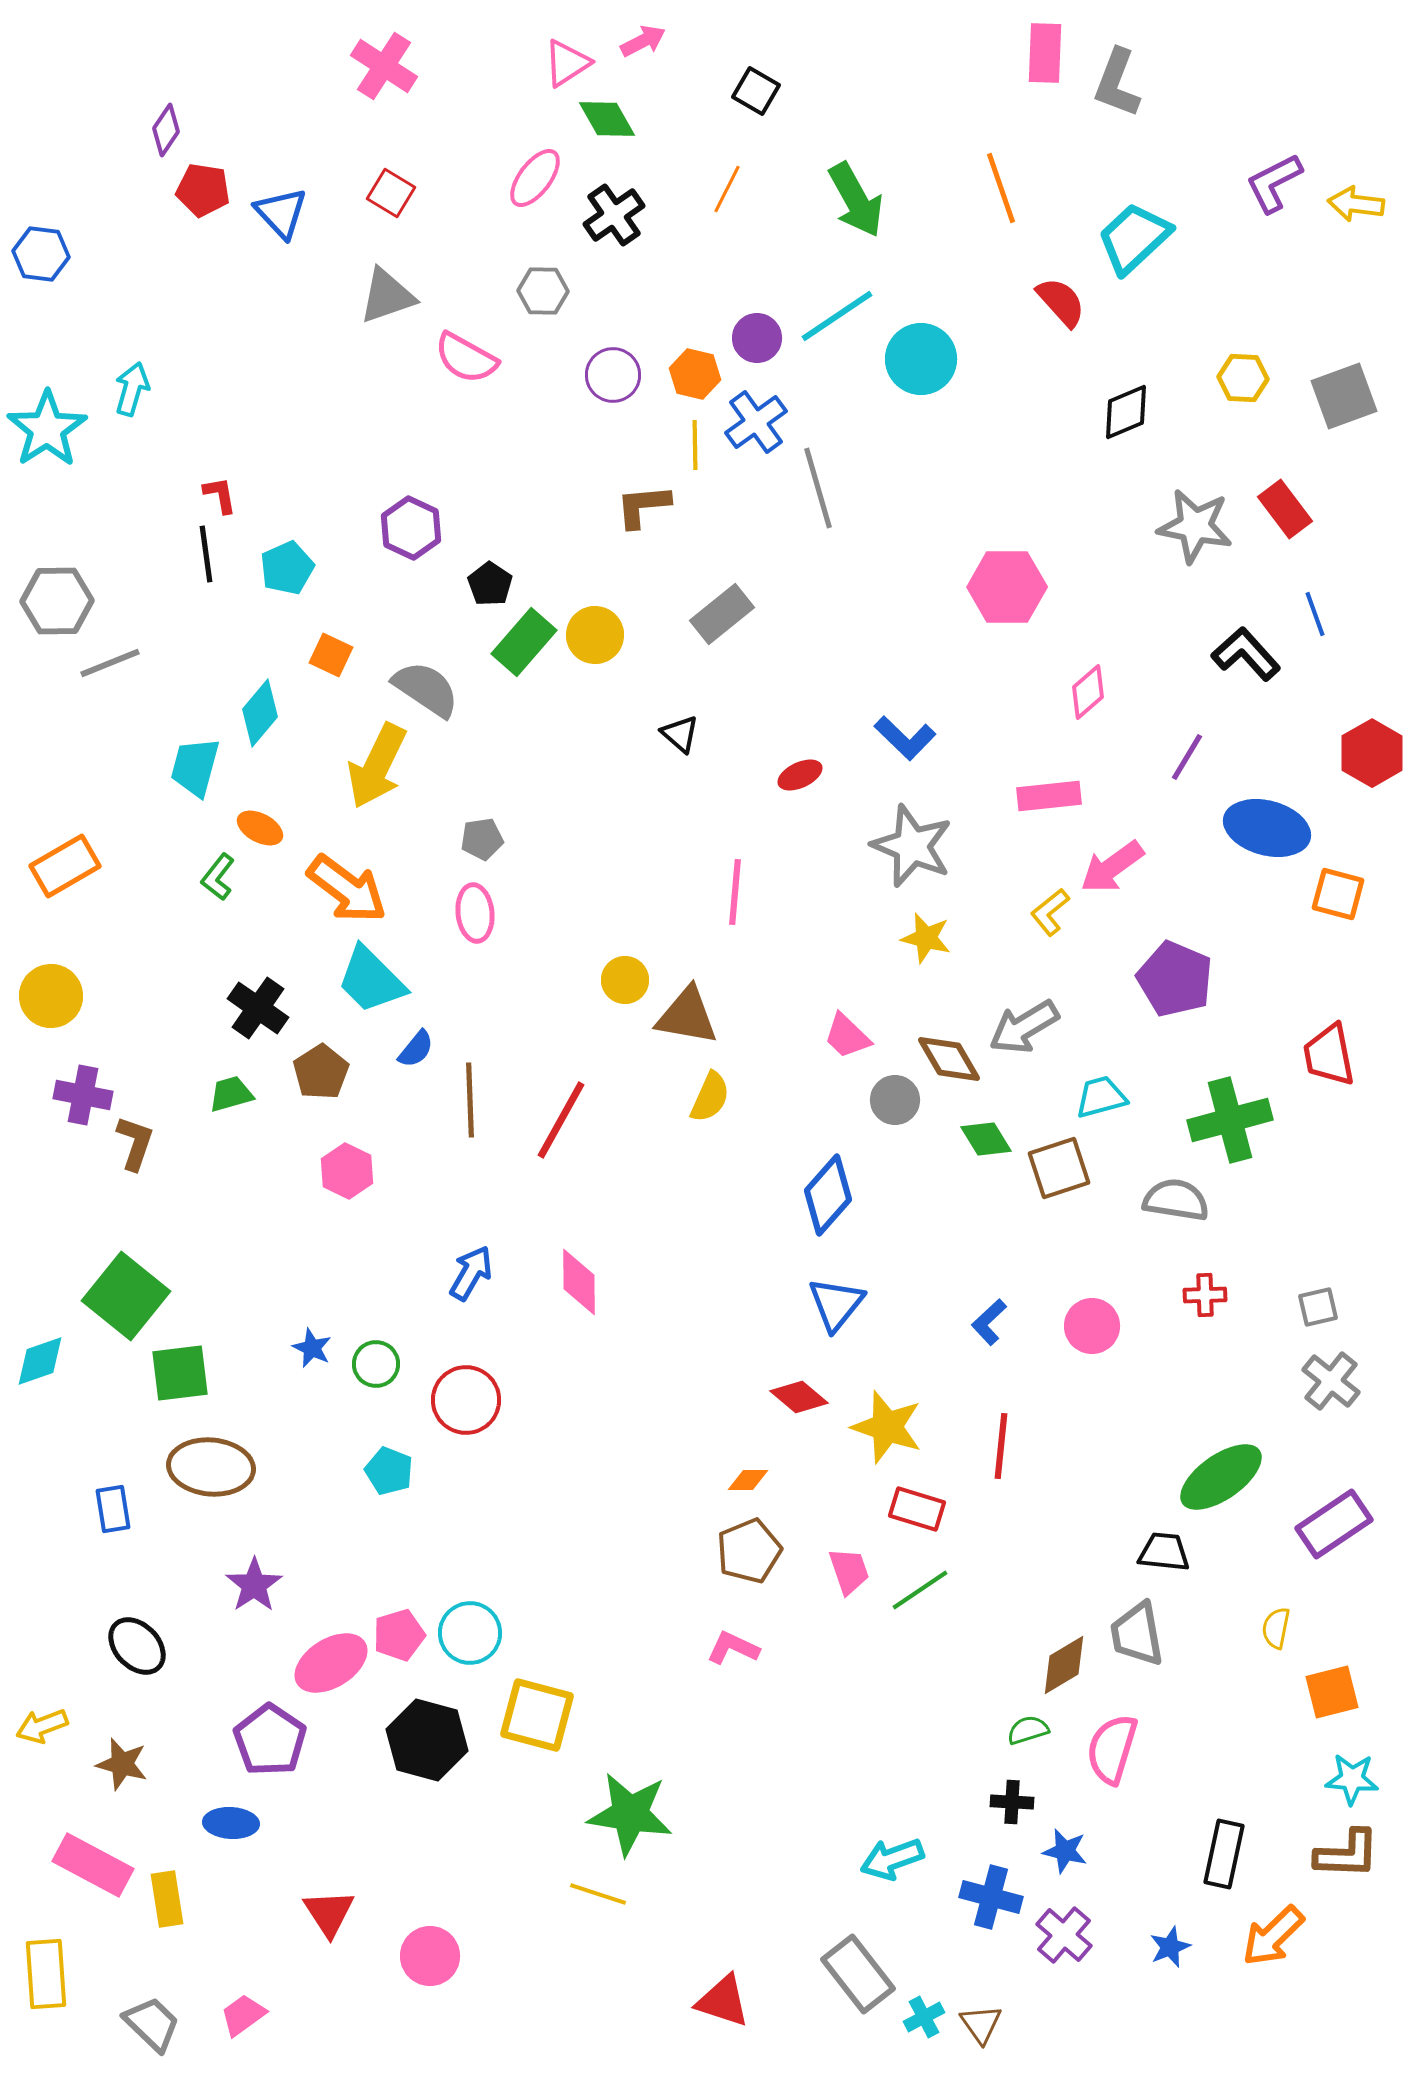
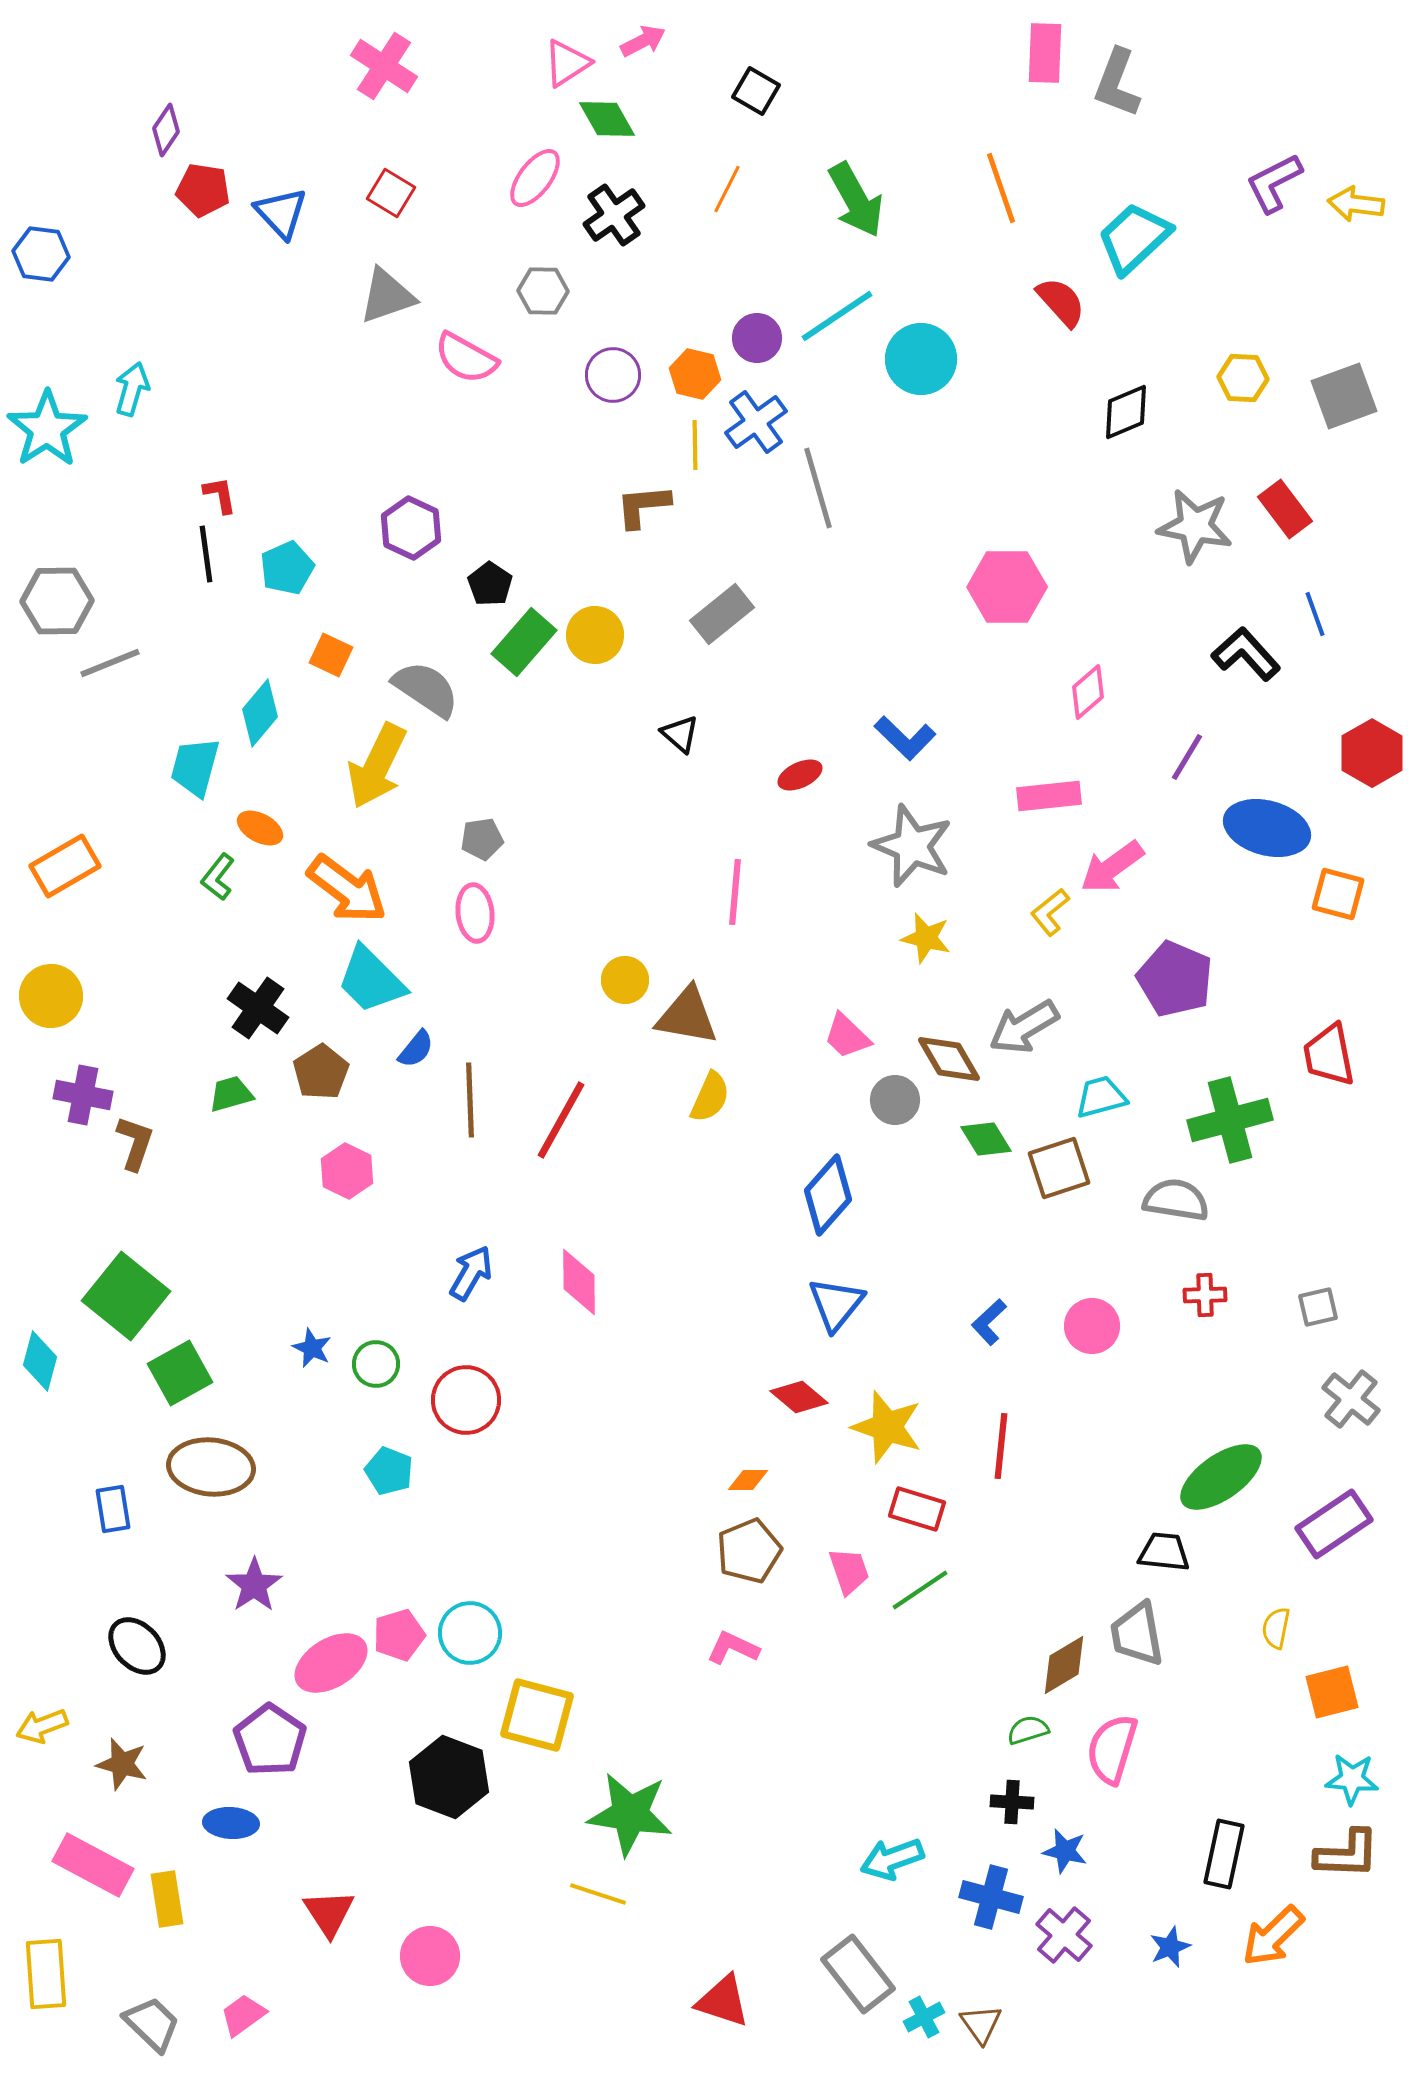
cyan diamond at (40, 1361): rotated 56 degrees counterclockwise
green square at (180, 1373): rotated 22 degrees counterclockwise
gray cross at (1331, 1381): moved 20 px right, 18 px down
black hexagon at (427, 1740): moved 22 px right, 37 px down; rotated 6 degrees clockwise
